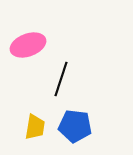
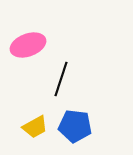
yellow trapezoid: rotated 52 degrees clockwise
